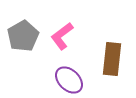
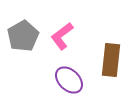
brown rectangle: moved 1 px left, 1 px down
